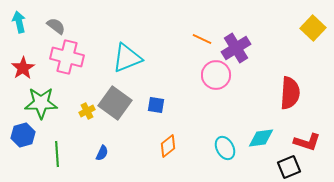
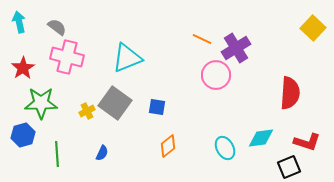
gray semicircle: moved 1 px right, 1 px down
blue square: moved 1 px right, 2 px down
